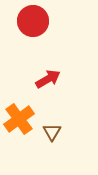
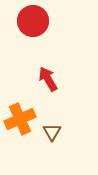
red arrow: rotated 90 degrees counterclockwise
orange cross: moved 1 px right; rotated 12 degrees clockwise
